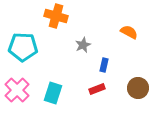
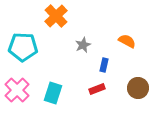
orange cross: rotated 30 degrees clockwise
orange semicircle: moved 2 px left, 9 px down
